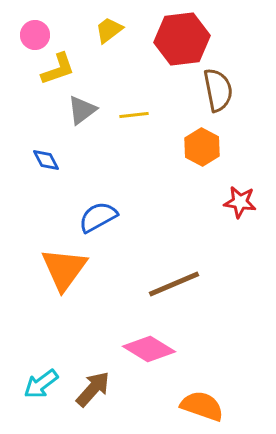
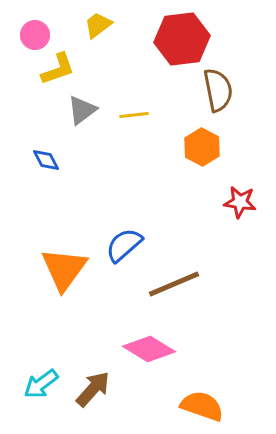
yellow trapezoid: moved 11 px left, 5 px up
blue semicircle: moved 26 px right, 28 px down; rotated 12 degrees counterclockwise
